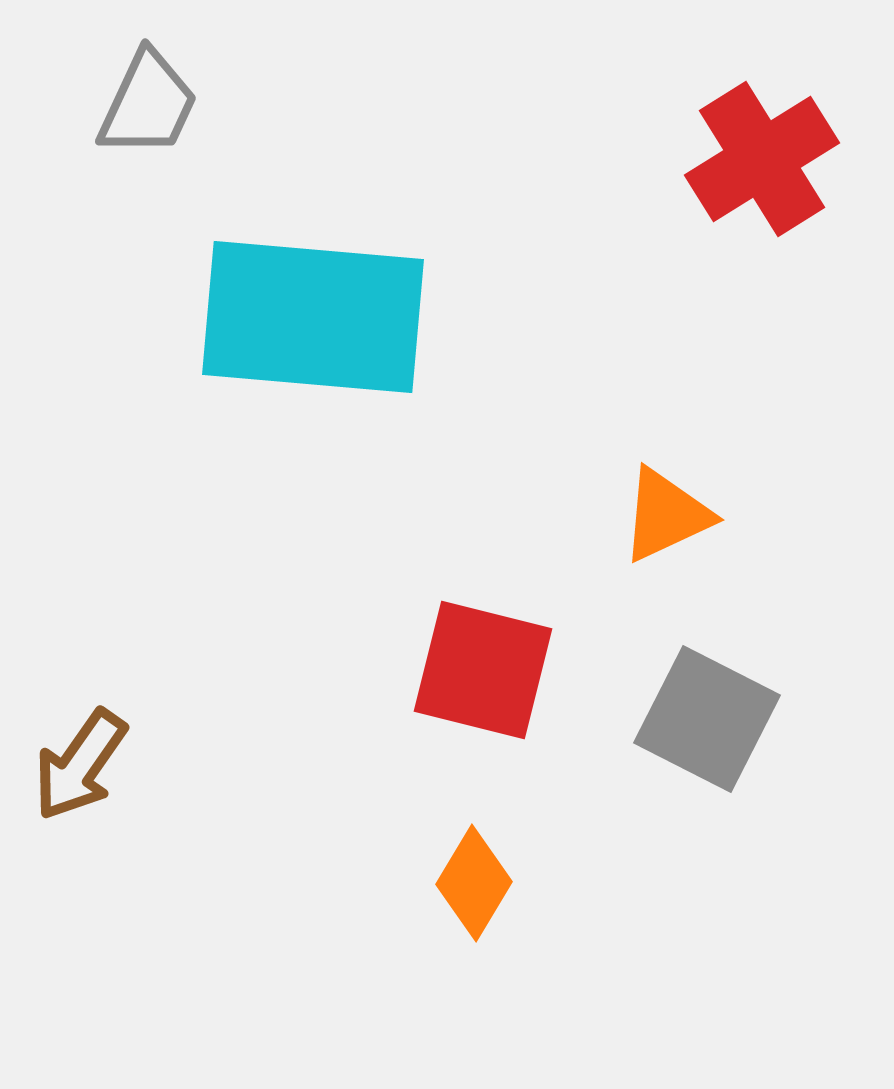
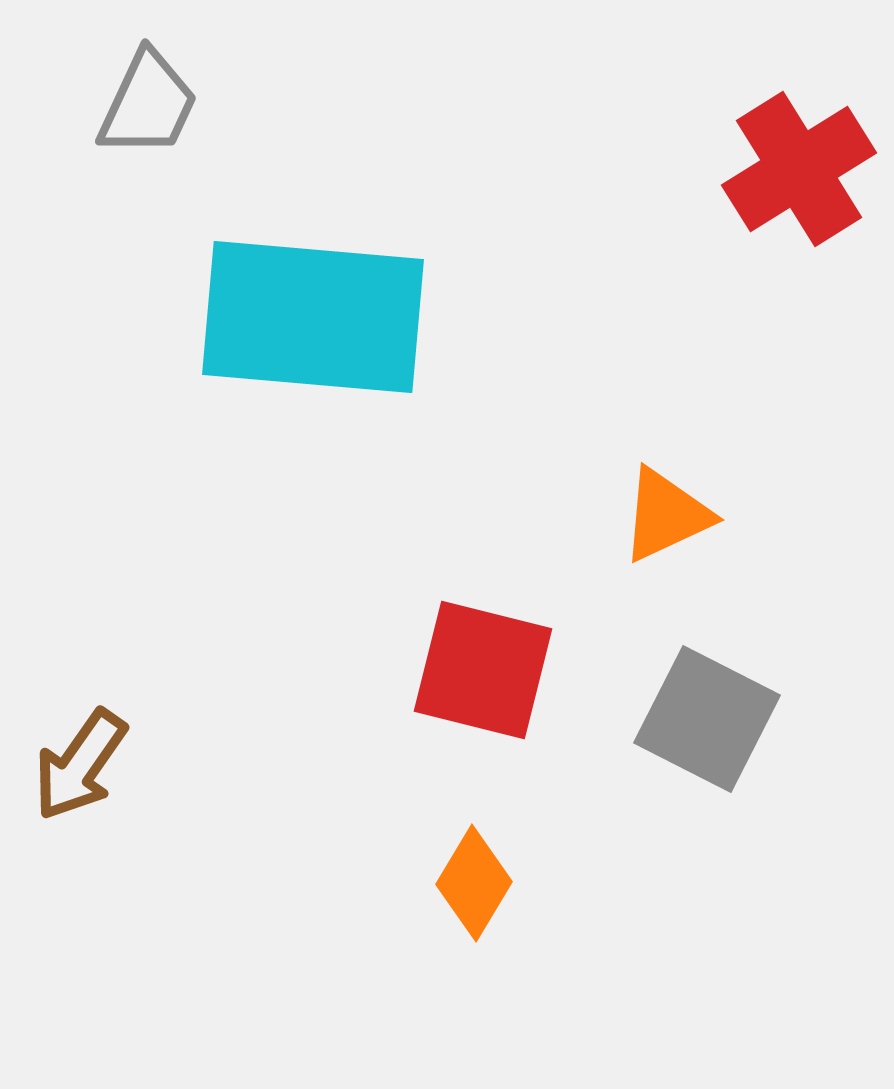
red cross: moved 37 px right, 10 px down
